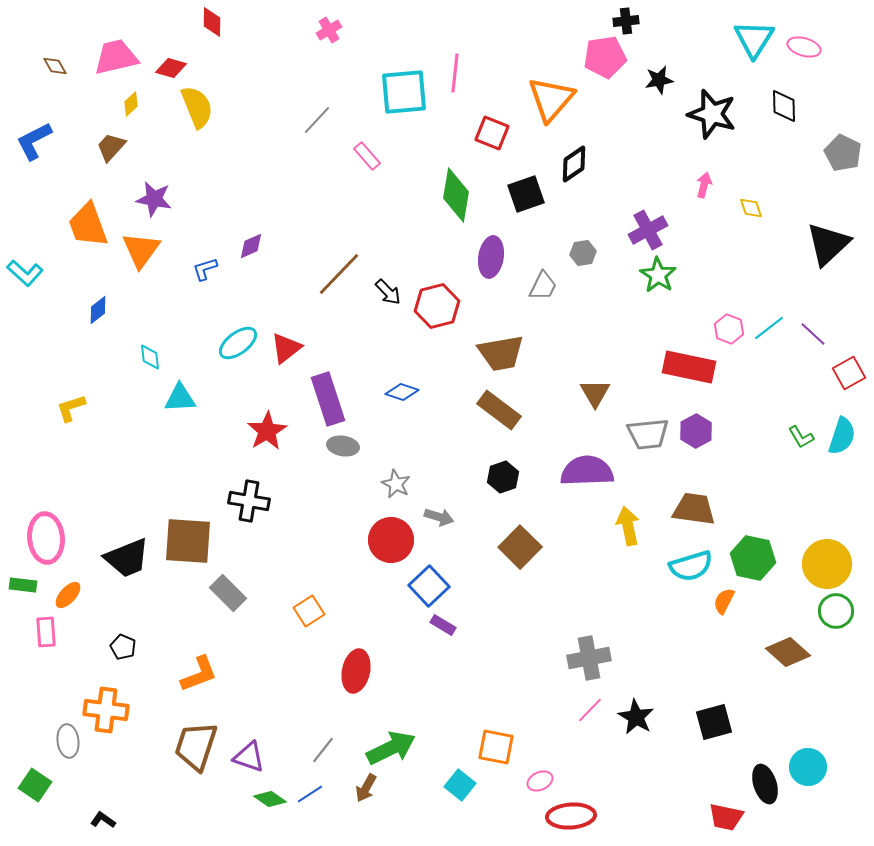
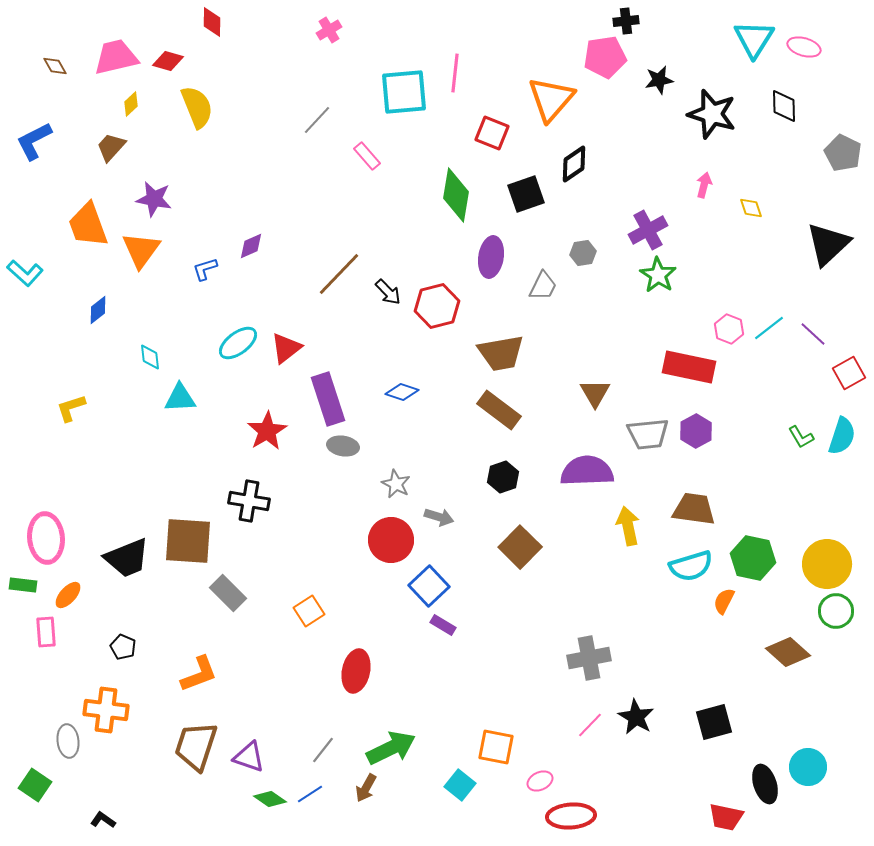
red diamond at (171, 68): moved 3 px left, 7 px up
pink line at (590, 710): moved 15 px down
